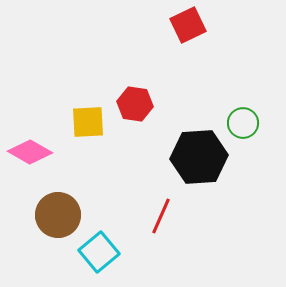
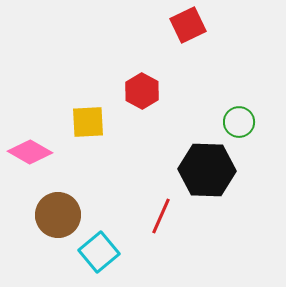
red hexagon: moved 7 px right, 13 px up; rotated 20 degrees clockwise
green circle: moved 4 px left, 1 px up
black hexagon: moved 8 px right, 13 px down; rotated 6 degrees clockwise
